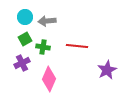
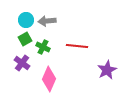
cyan circle: moved 1 px right, 3 px down
green cross: rotated 16 degrees clockwise
purple cross: rotated 28 degrees counterclockwise
